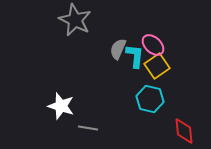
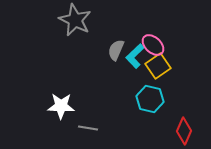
gray semicircle: moved 2 px left, 1 px down
cyan L-shape: rotated 140 degrees counterclockwise
yellow square: moved 1 px right
white star: rotated 16 degrees counterclockwise
red diamond: rotated 28 degrees clockwise
